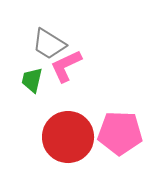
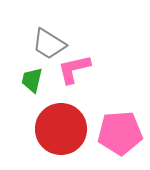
pink L-shape: moved 8 px right, 3 px down; rotated 12 degrees clockwise
pink pentagon: rotated 6 degrees counterclockwise
red circle: moved 7 px left, 8 px up
